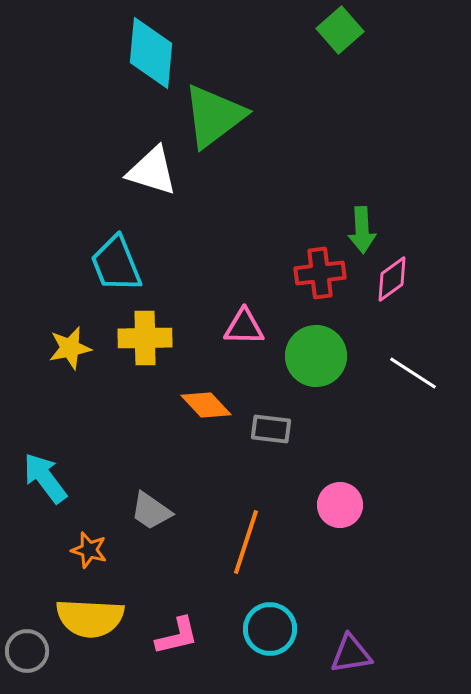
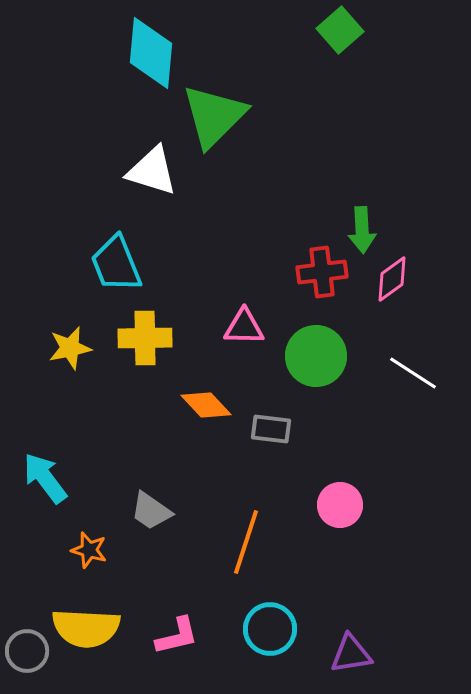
green triangle: rotated 8 degrees counterclockwise
red cross: moved 2 px right, 1 px up
yellow semicircle: moved 4 px left, 10 px down
